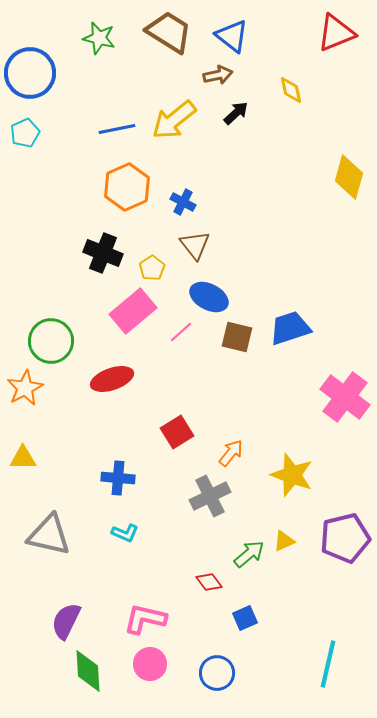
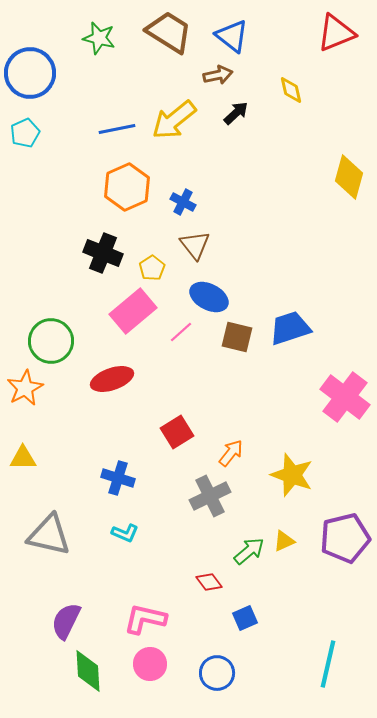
blue cross at (118, 478): rotated 12 degrees clockwise
green arrow at (249, 554): moved 3 px up
